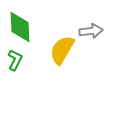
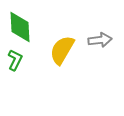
gray arrow: moved 9 px right, 9 px down
